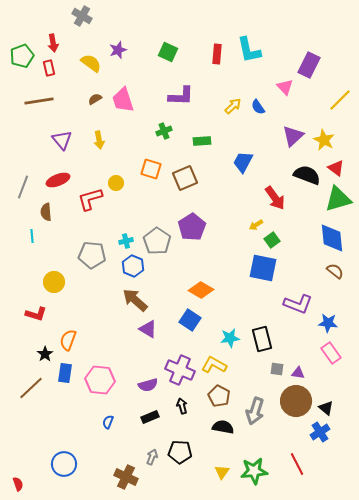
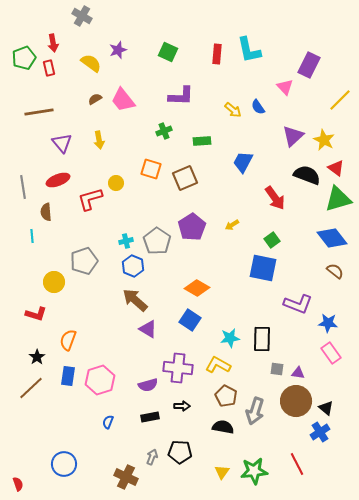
green pentagon at (22, 56): moved 2 px right, 2 px down
pink trapezoid at (123, 100): rotated 20 degrees counterclockwise
brown line at (39, 101): moved 11 px down
yellow arrow at (233, 106): moved 4 px down; rotated 84 degrees clockwise
purple triangle at (62, 140): moved 3 px down
gray line at (23, 187): rotated 30 degrees counterclockwise
yellow arrow at (256, 225): moved 24 px left
blue diamond at (332, 238): rotated 32 degrees counterclockwise
gray pentagon at (92, 255): moved 8 px left, 6 px down; rotated 24 degrees counterclockwise
orange diamond at (201, 290): moved 4 px left, 2 px up
black rectangle at (262, 339): rotated 15 degrees clockwise
black star at (45, 354): moved 8 px left, 3 px down
yellow L-shape at (214, 365): moved 4 px right
purple cross at (180, 370): moved 2 px left, 2 px up; rotated 16 degrees counterclockwise
blue rectangle at (65, 373): moved 3 px right, 3 px down
pink hexagon at (100, 380): rotated 24 degrees counterclockwise
brown pentagon at (219, 396): moved 7 px right
black arrow at (182, 406): rotated 105 degrees clockwise
black rectangle at (150, 417): rotated 12 degrees clockwise
